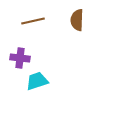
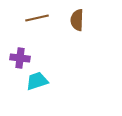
brown line: moved 4 px right, 3 px up
